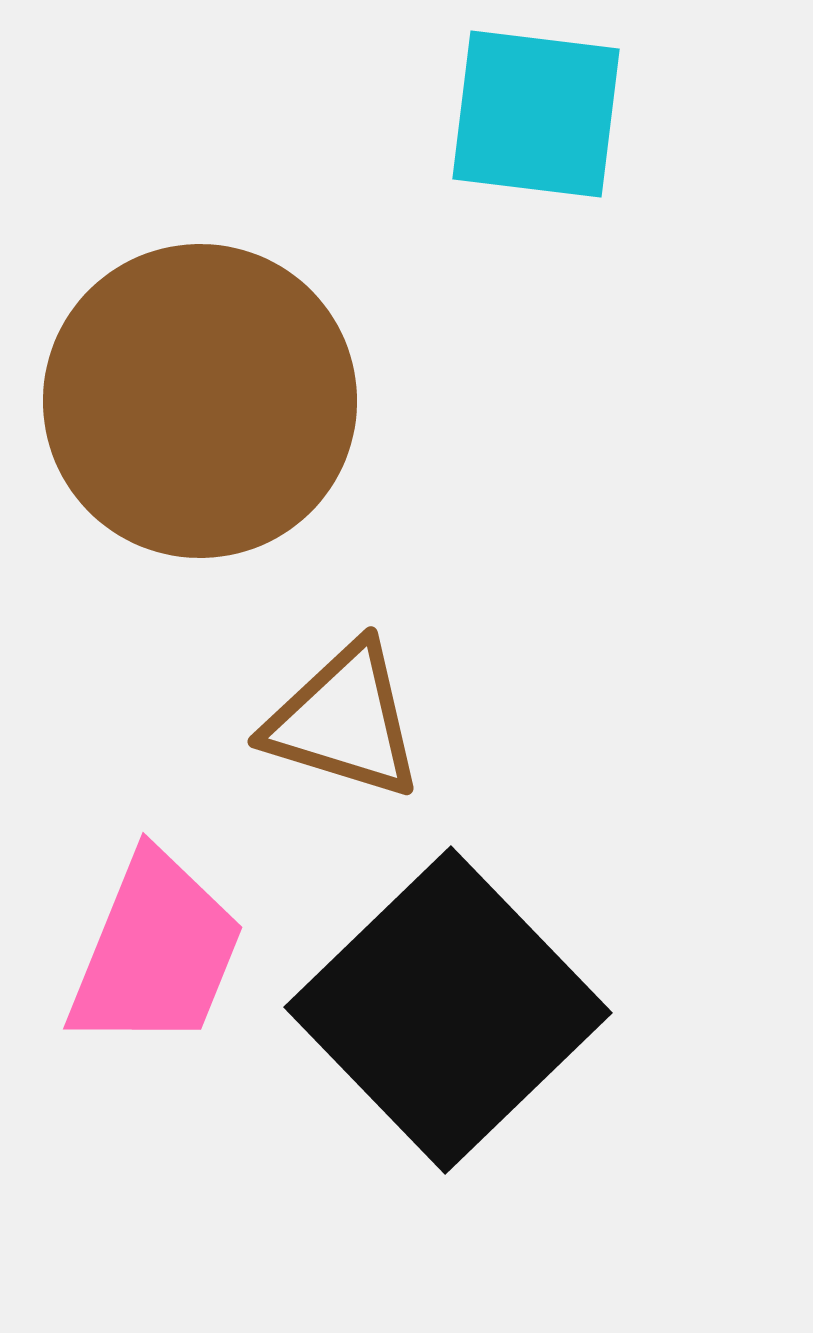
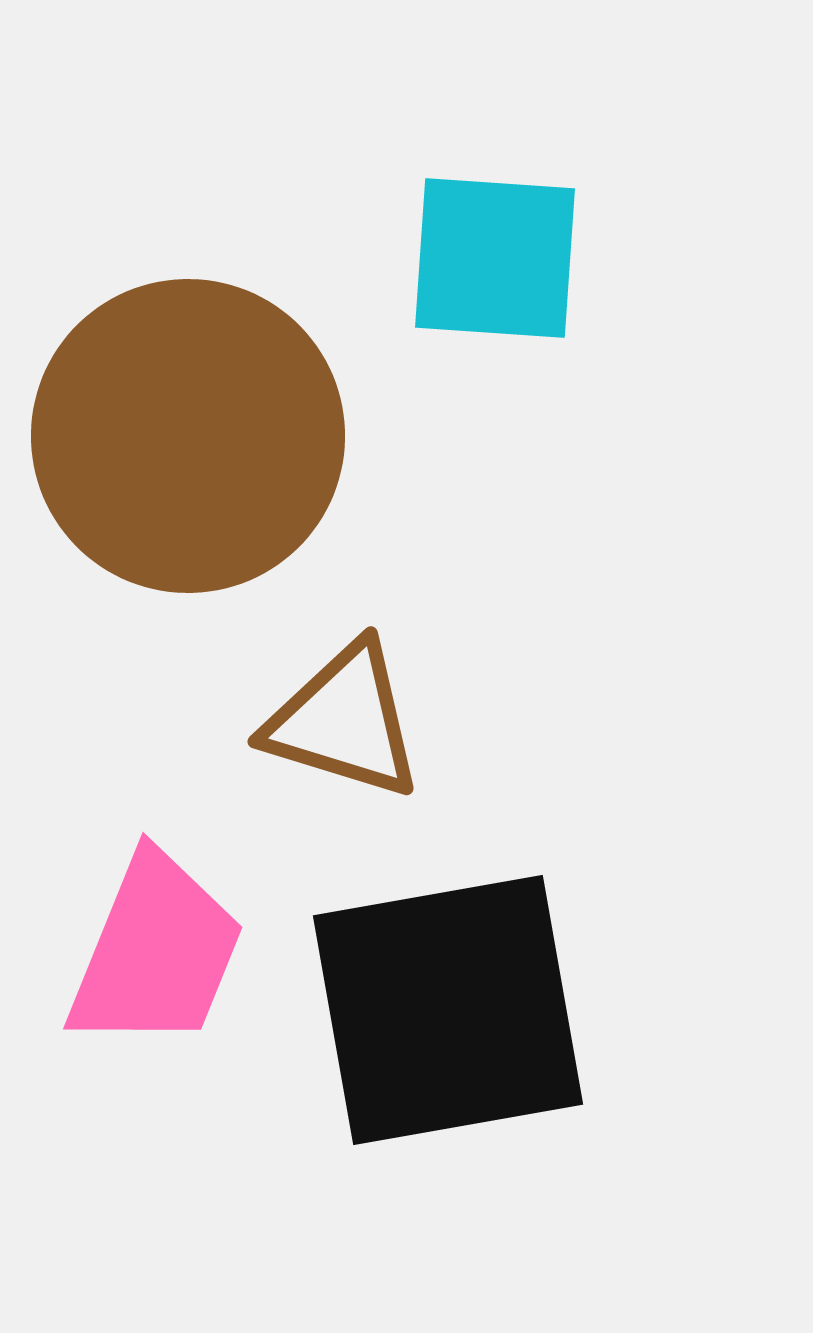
cyan square: moved 41 px left, 144 px down; rotated 3 degrees counterclockwise
brown circle: moved 12 px left, 35 px down
black square: rotated 34 degrees clockwise
